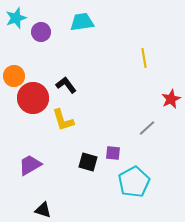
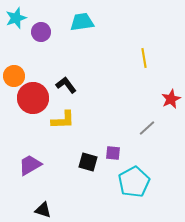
yellow L-shape: rotated 75 degrees counterclockwise
